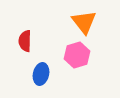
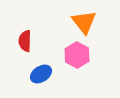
pink hexagon: rotated 15 degrees counterclockwise
blue ellipse: rotated 45 degrees clockwise
